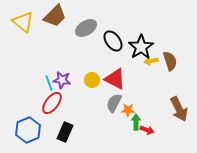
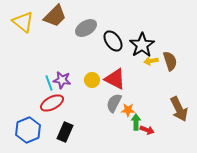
black star: moved 1 px right, 2 px up
red ellipse: rotated 25 degrees clockwise
